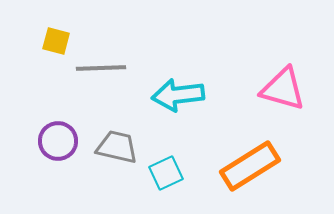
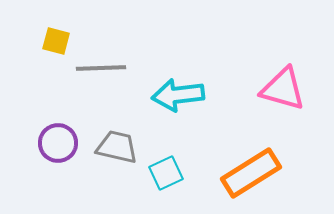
purple circle: moved 2 px down
orange rectangle: moved 1 px right, 7 px down
